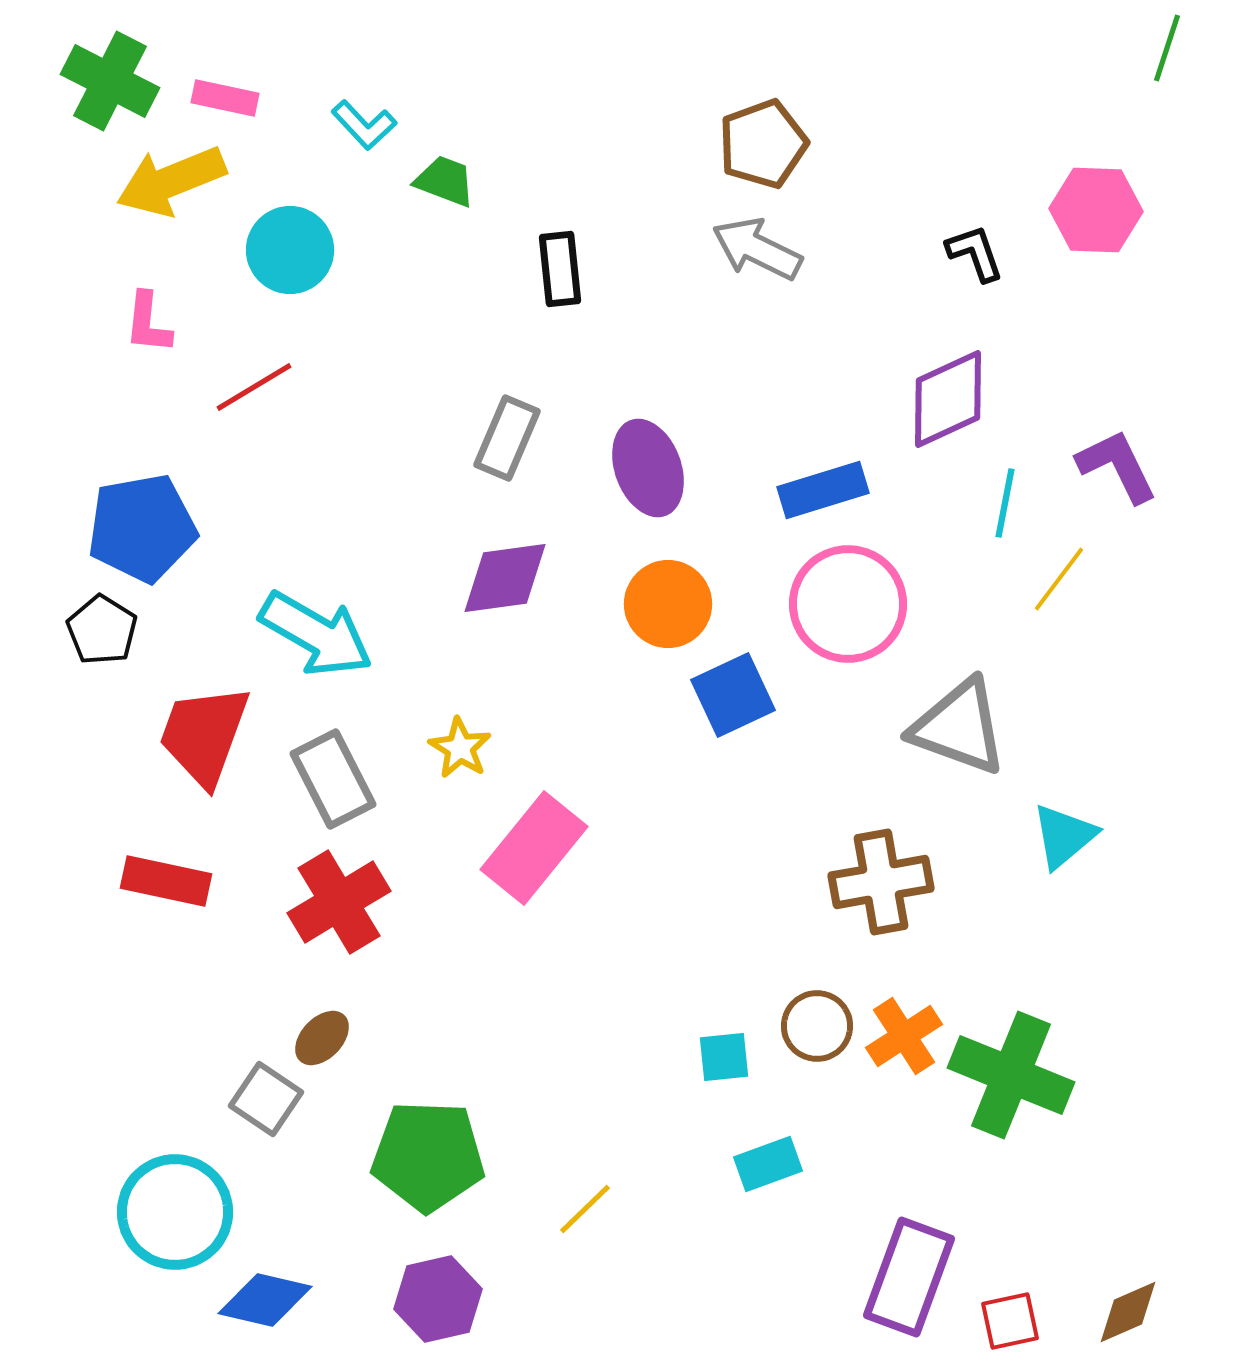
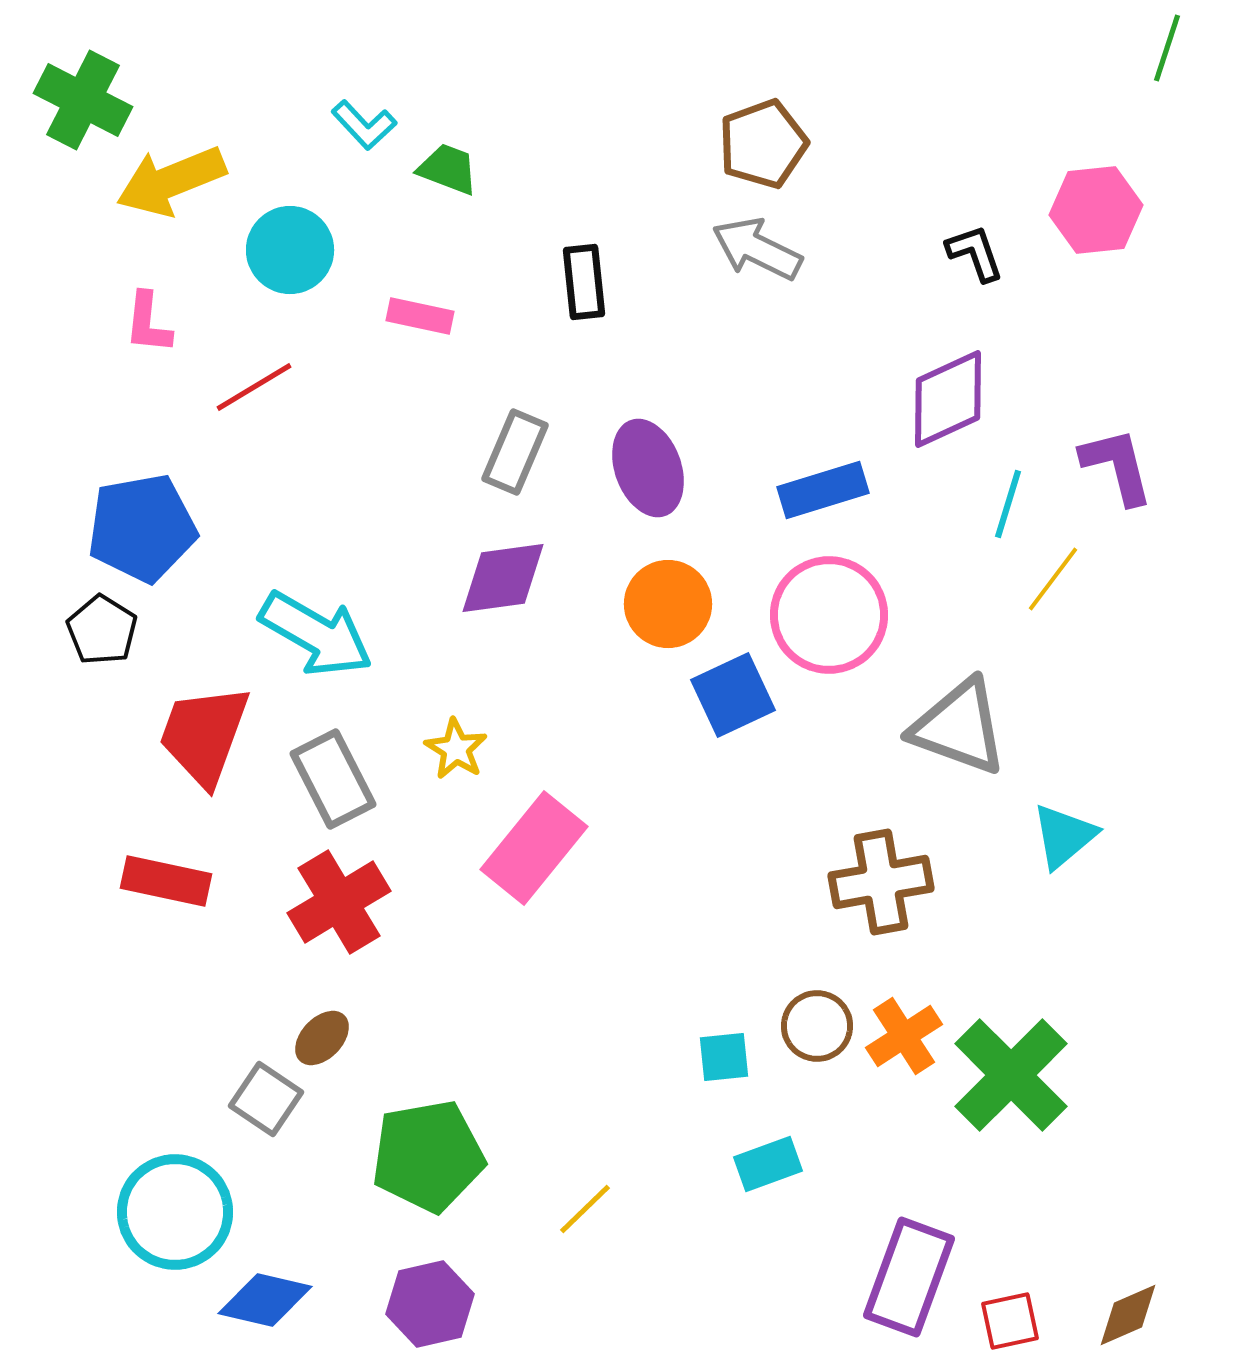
green cross at (110, 81): moved 27 px left, 19 px down
pink rectangle at (225, 98): moved 195 px right, 218 px down
green trapezoid at (445, 181): moved 3 px right, 12 px up
pink hexagon at (1096, 210): rotated 8 degrees counterclockwise
black rectangle at (560, 269): moved 24 px right, 13 px down
gray rectangle at (507, 438): moved 8 px right, 14 px down
purple L-shape at (1117, 466): rotated 12 degrees clockwise
cyan line at (1005, 503): moved 3 px right, 1 px down; rotated 6 degrees clockwise
purple diamond at (505, 578): moved 2 px left
yellow line at (1059, 579): moved 6 px left
pink circle at (848, 604): moved 19 px left, 11 px down
yellow star at (460, 748): moved 4 px left, 1 px down
green cross at (1011, 1075): rotated 23 degrees clockwise
green pentagon at (428, 1156): rotated 12 degrees counterclockwise
purple hexagon at (438, 1299): moved 8 px left, 5 px down
brown diamond at (1128, 1312): moved 3 px down
